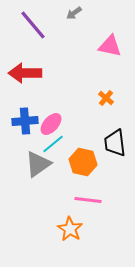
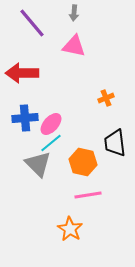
gray arrow: rotated 49 degrees counterclockwise
purple line: moved 1 px left, 2 px up
pink triangle: moved 36 px left
red arrow: moved 3 px left
orange cross: rotated 28 degrees clockwise
blue cross: moved 3 px up
cyan line: moved 2 px left, 1 px up
gray triangle: rotated 40 degrees counterclockwise
pink line: moved 5 px up; rotated 16 degrees counterclockwise
